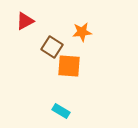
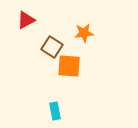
red triangle: moved 1 px right, 1 px up
orange star: moved 2 px right, 1 px down
cyan rectangle: moved 6 px left; rotated 48 degrees clockwise
